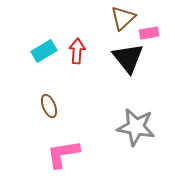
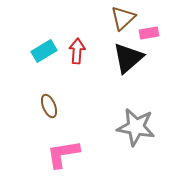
black triangle: rotated 28 degrees clockwise
